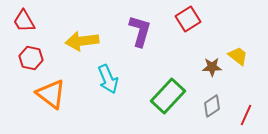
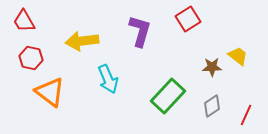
orange triangle: moved 1 px left, 2 px up
